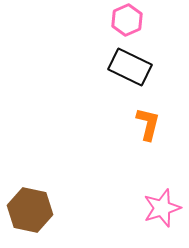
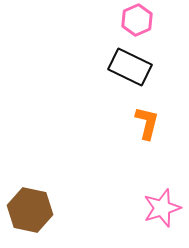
pink hexagon: moved 10 px right
orange L-shape: moved 1 px left, 1 px up
